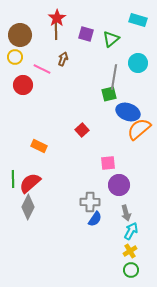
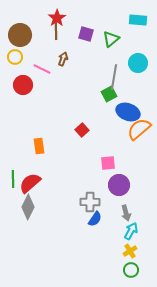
cyan rectangle: rotated 12 degrees counterclockwise
green square: rotated 14 degrees counterclockwise
orange rectangle: rotated 56 degrees clockwise
